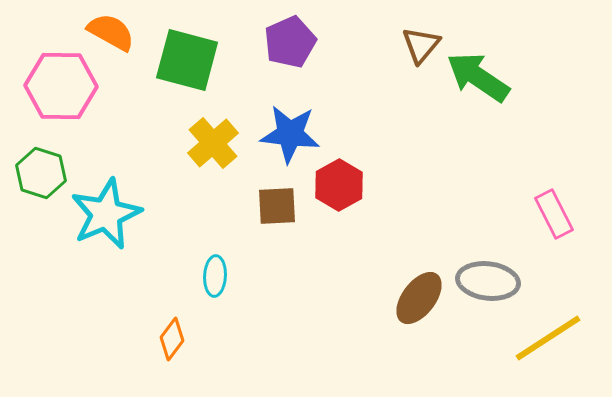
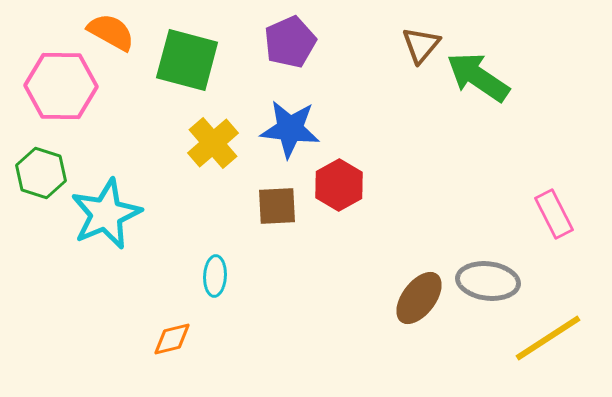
blue star: moved 5 px up
orange diamond: rotated 39 degrees clockwise
